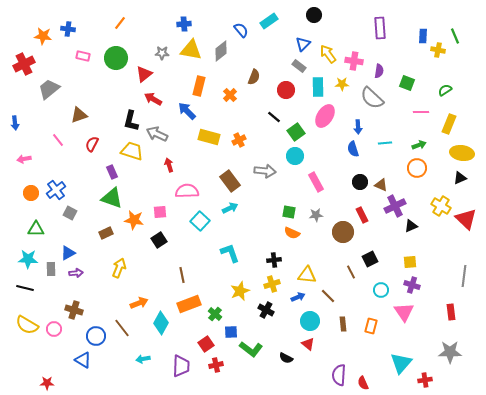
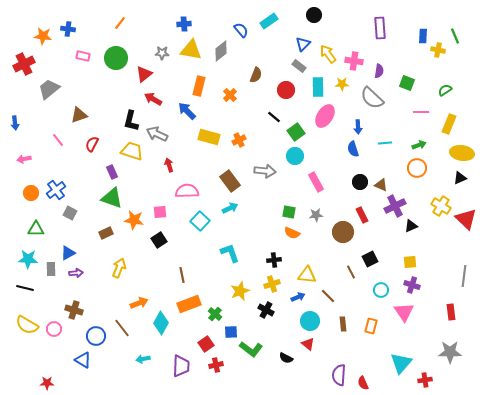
brown semicircle at (254, 77): moved 2 px right, 2 px up
